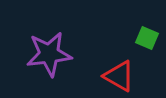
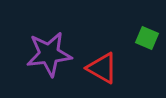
red triangle: moved 17 px left, 8 px up
